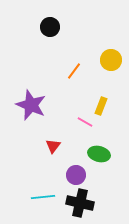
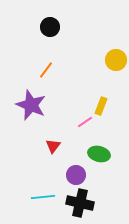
yellow circle: moved 5 px right
orange line: moved 28 px left, 1 px up
pink line: rotated 63 degrees counterclockwise
